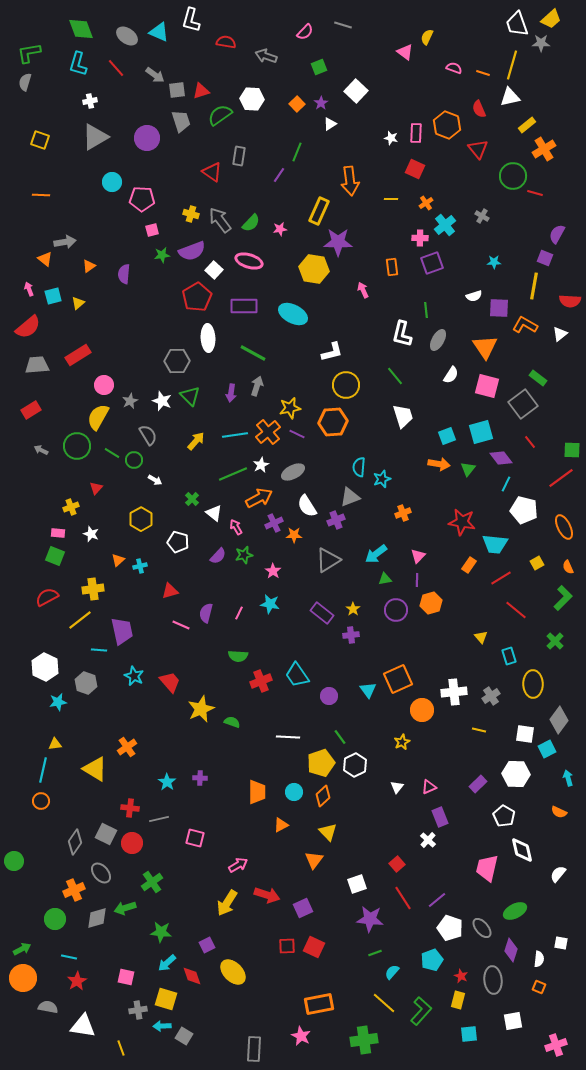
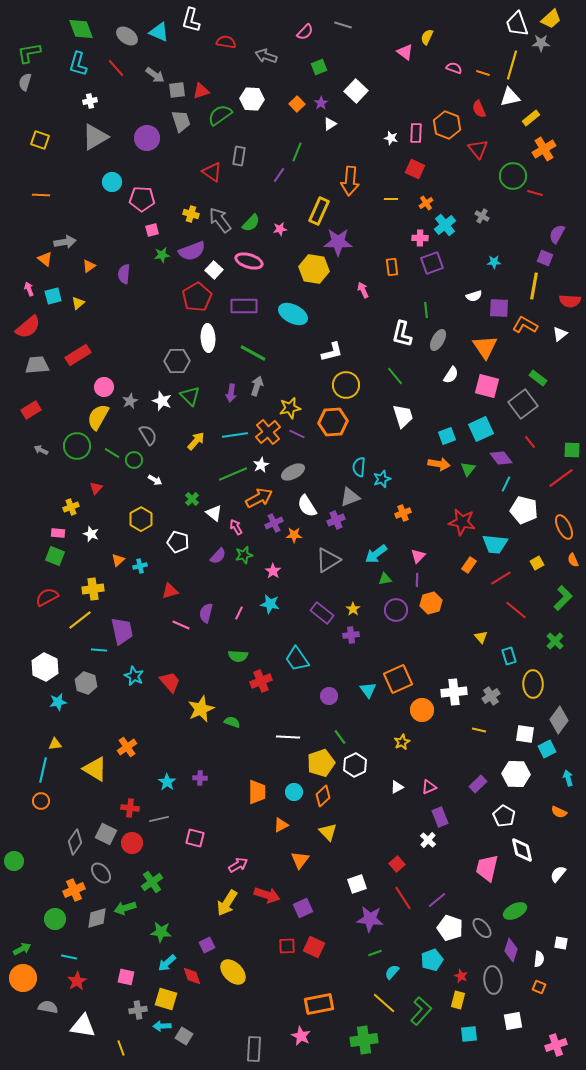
yellow rectangle at (527, 125): moved 4 px right, 7 px up
orange arrow at (350, 181): rotated 12 degrees clockwise
pink circle at (104, 385): moved 2 px down
cyan square at (481, 432): moved 3 px up; rotated 10 degrees counterclockwise
orange semicircle at (568, 567): moved 5 px right, 7 px up
cyan trapezoid at (297, 675): moved 16 px up
white triangle at (397, 787): rotated 24 degrees clockwise
orange triangle at (314, 860): moved 14 px left
